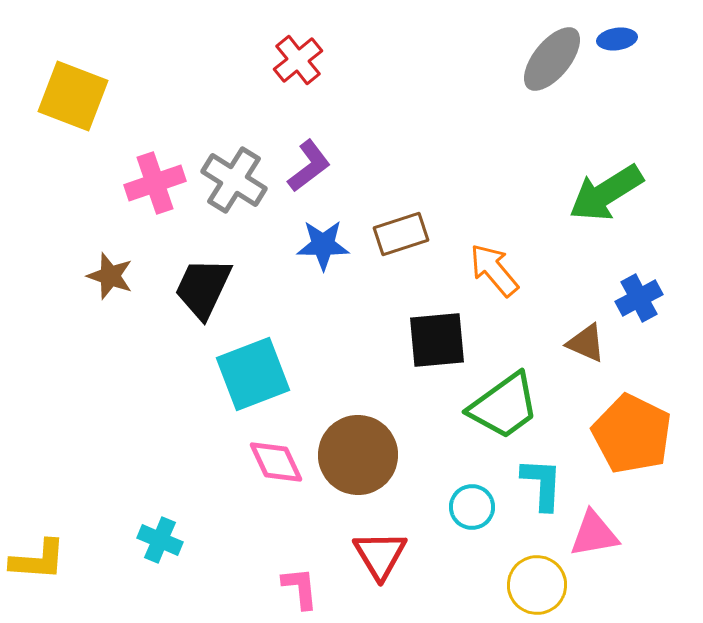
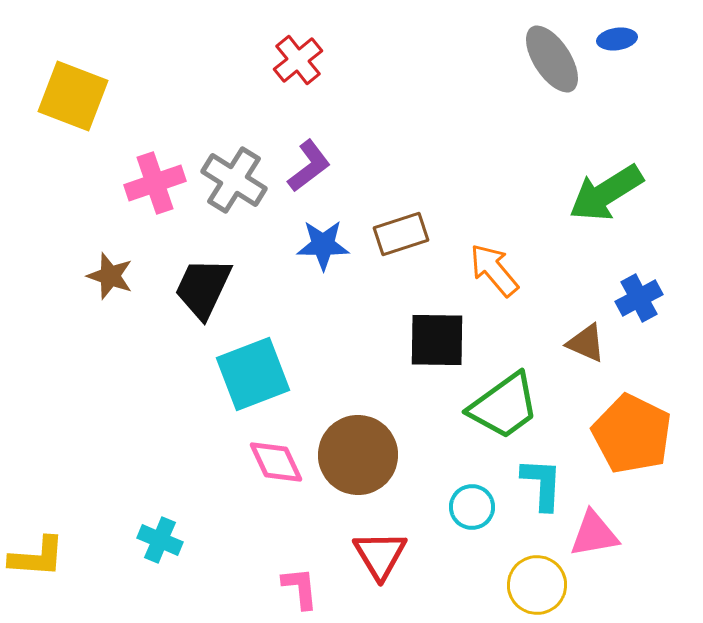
gray ellipse: rotated 72 degrees counterclockwise
black square: rotated 6 degrees clockwise
yellow L-shape: moved 1 px left, 3 px up
